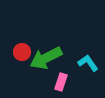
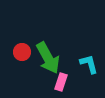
green arrow: moved 2 px right; rotated 92 degrees counterclockwise
cyan L-shape: moved 1 px right, 1 px down; rotated 20 degrees clockwise
